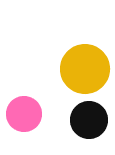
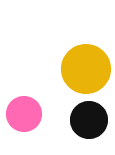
yellow circle: moved 1 px right
